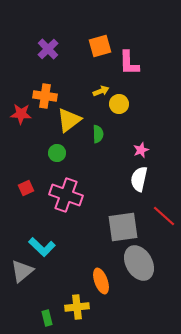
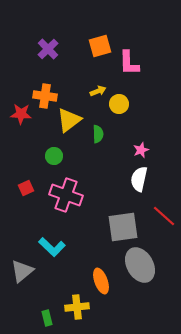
yellow arrow: moved 3 px left
green circle: moved 3 px left, 3 px down
cyan L-shape: moved 10 px right
gray ellipse: moved 1 px right, 2 px down
